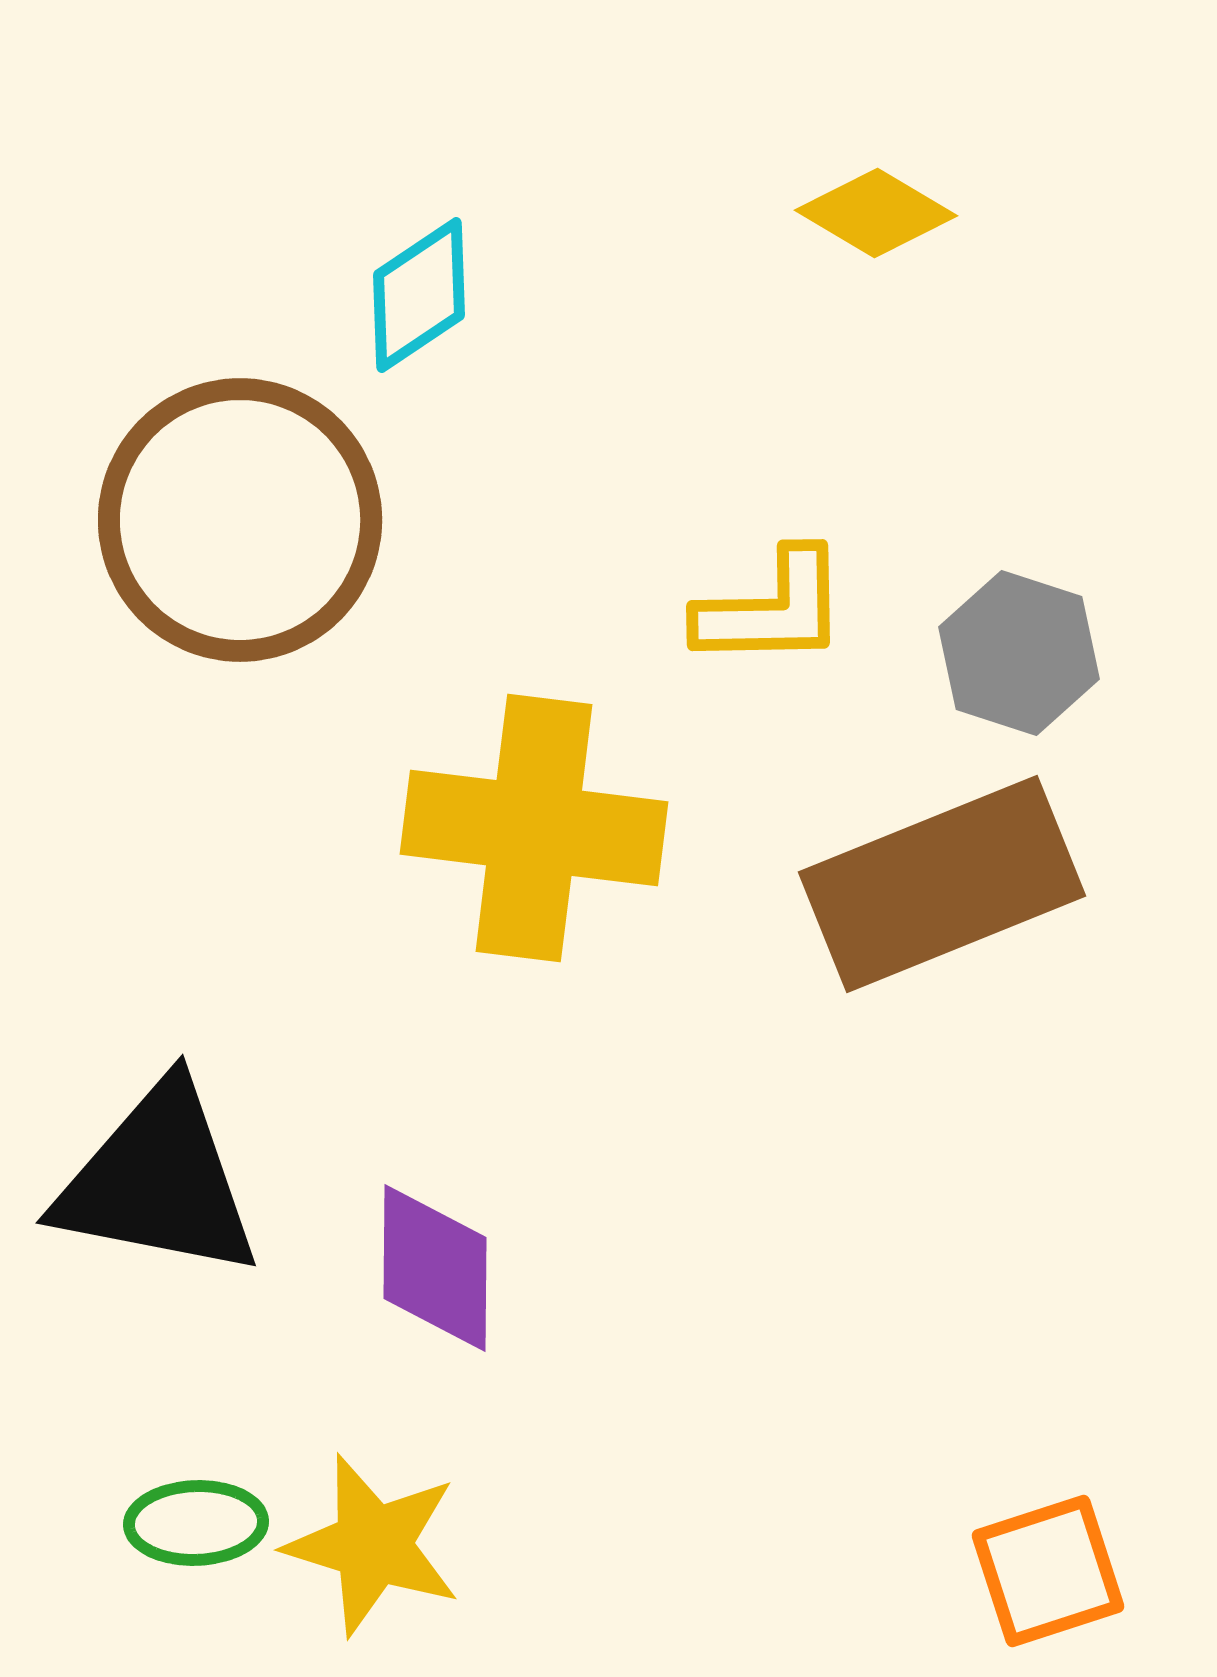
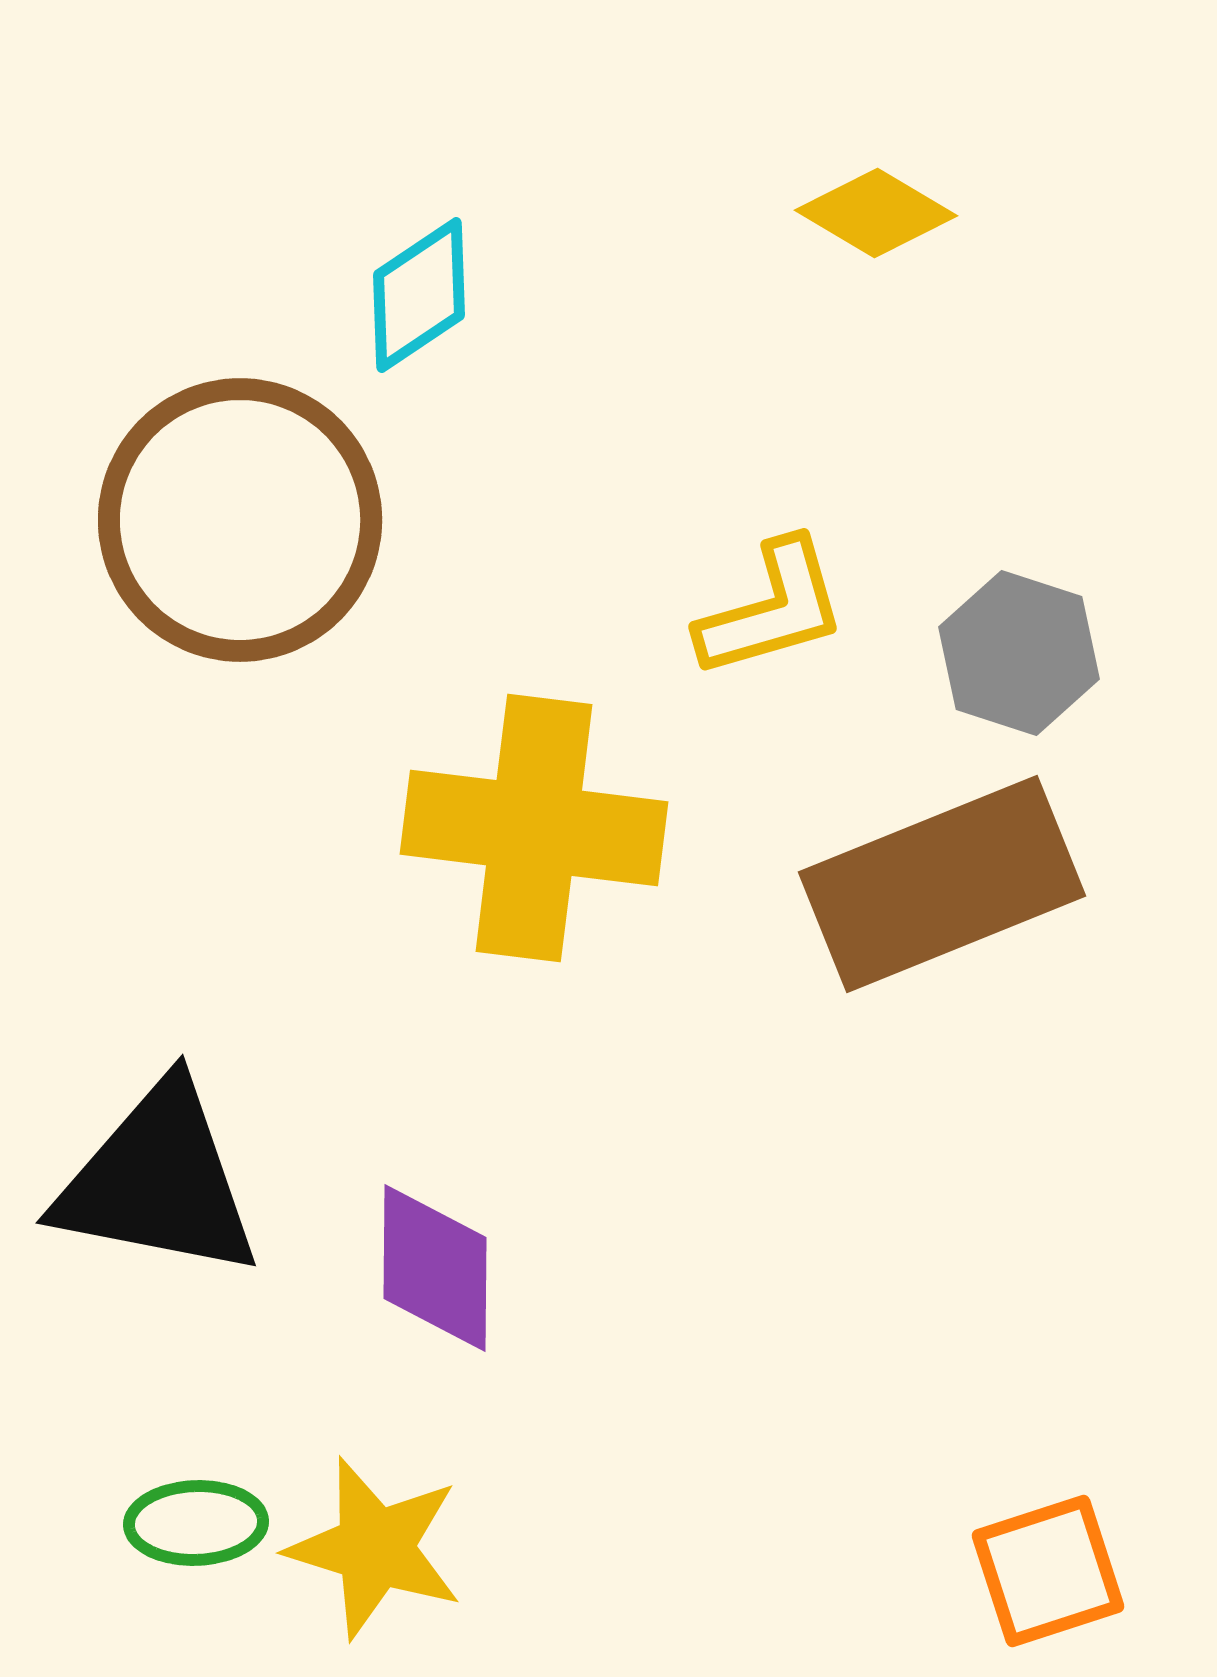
yellow L-shape: rotated 15 degrees counterclockwise
yellow star: moved 2 px right, 3 px down
